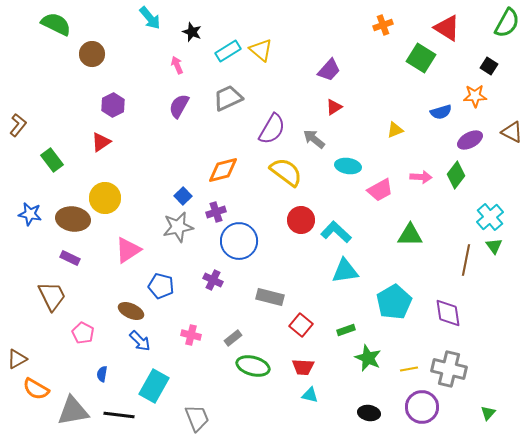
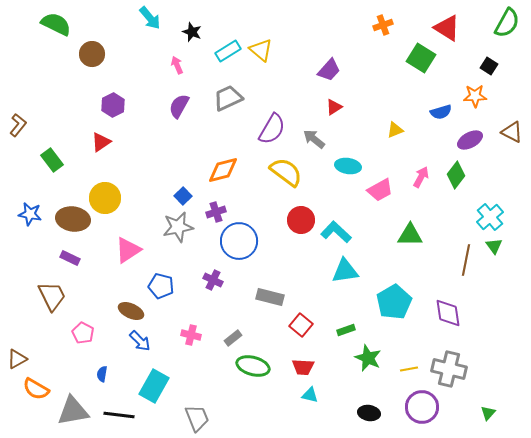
pink arrow at (421, 177): rotated 65 degrees counterclockwise
